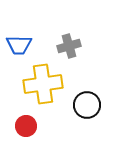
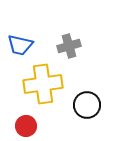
blue trapezoid: moved 1 px right; rotated 12 degrees clockwise
